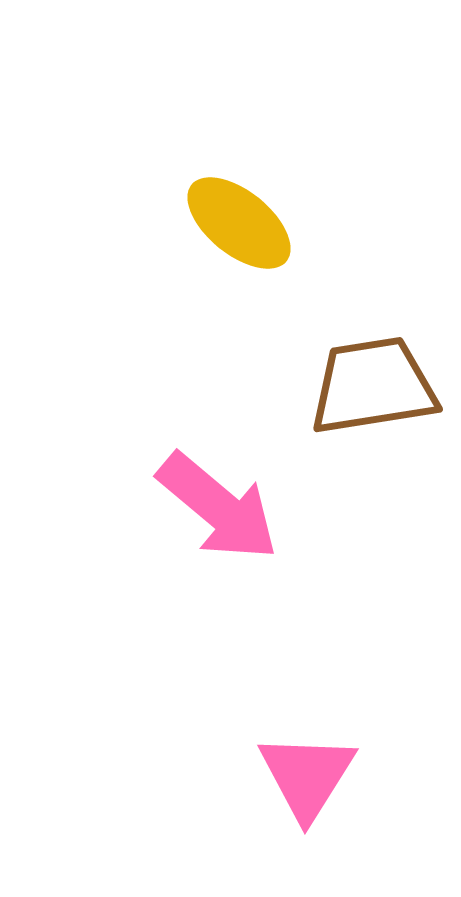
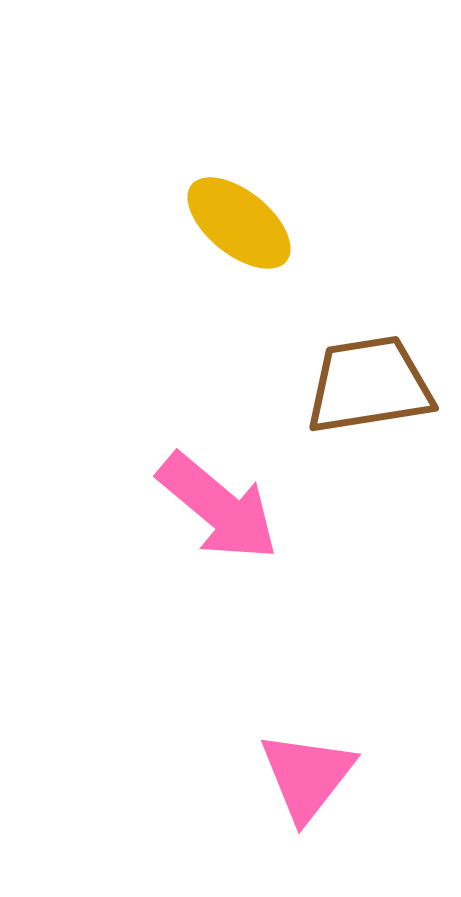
brown trapezoid: moved 4 px left, 1 px up
pink triangle: rotated 6 degrees clockwise
